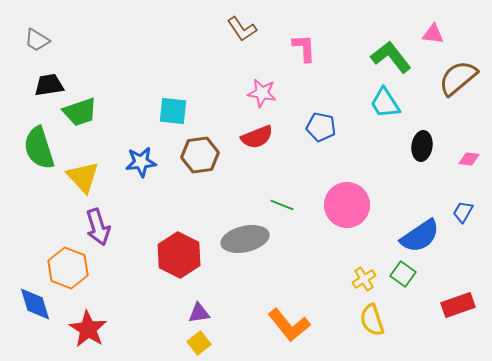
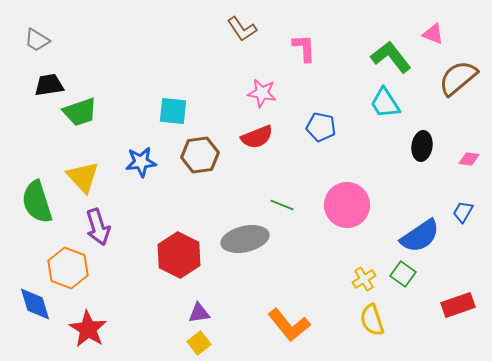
pink triangle: rotated 15 degrees clockwise
green semicircle: moved 2 px left, 54 px down
